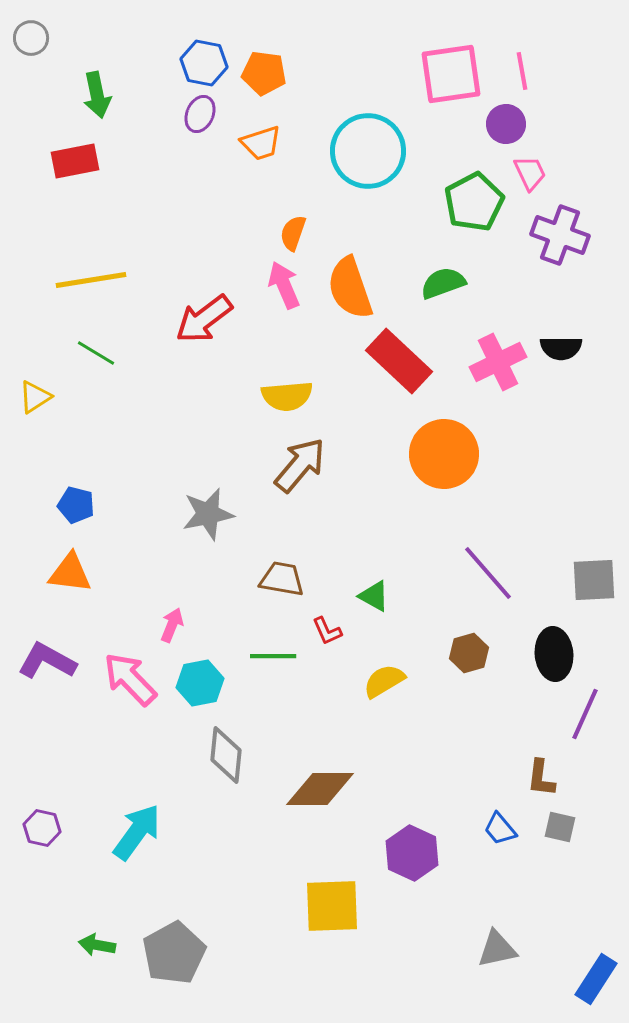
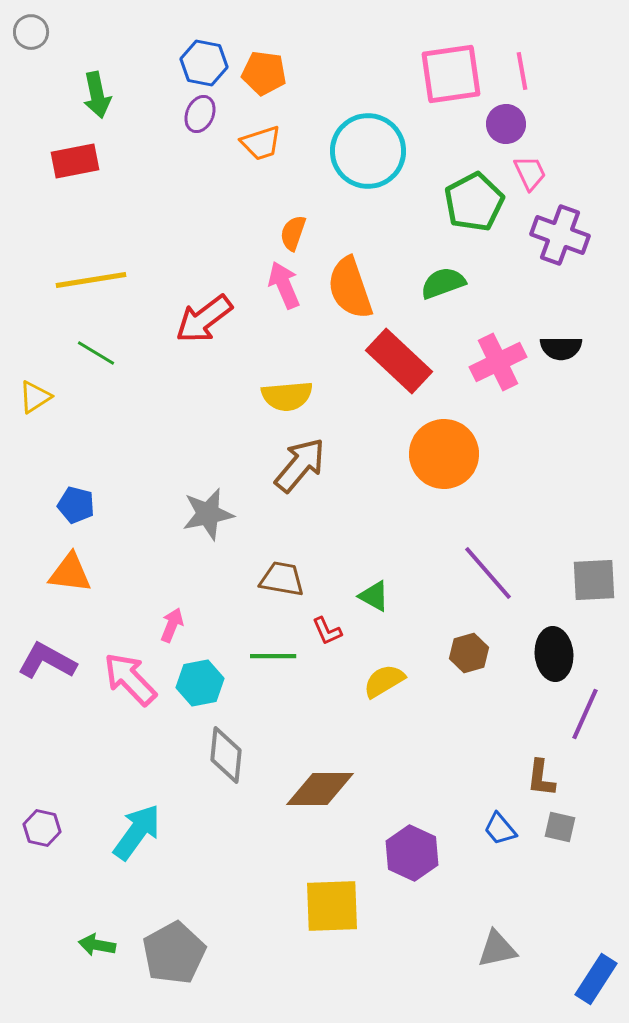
gray circle at (31, 38): moved 6 px up
